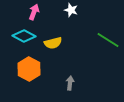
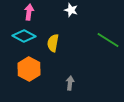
pink arrow: moved 5 px left; rotated 14 degrees counterclockwise
yellow semicircle: rotated 114 degrees clockwise
